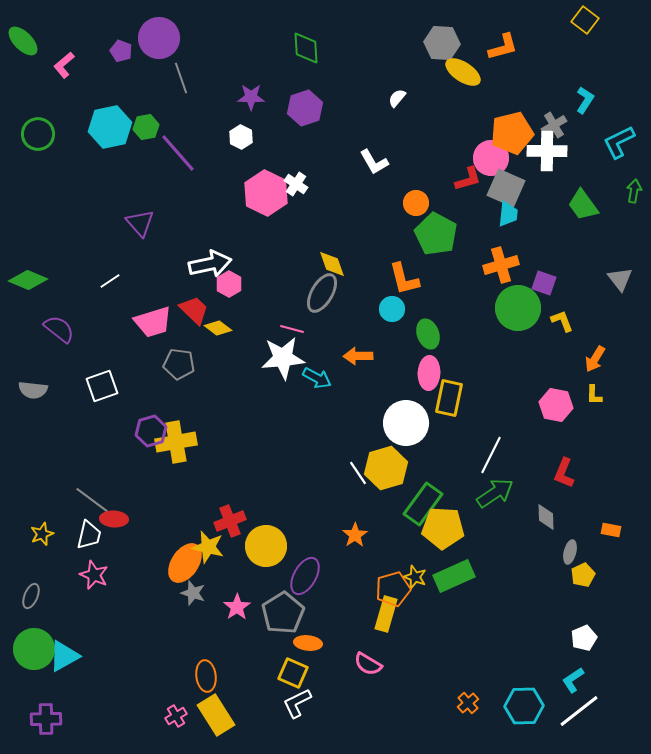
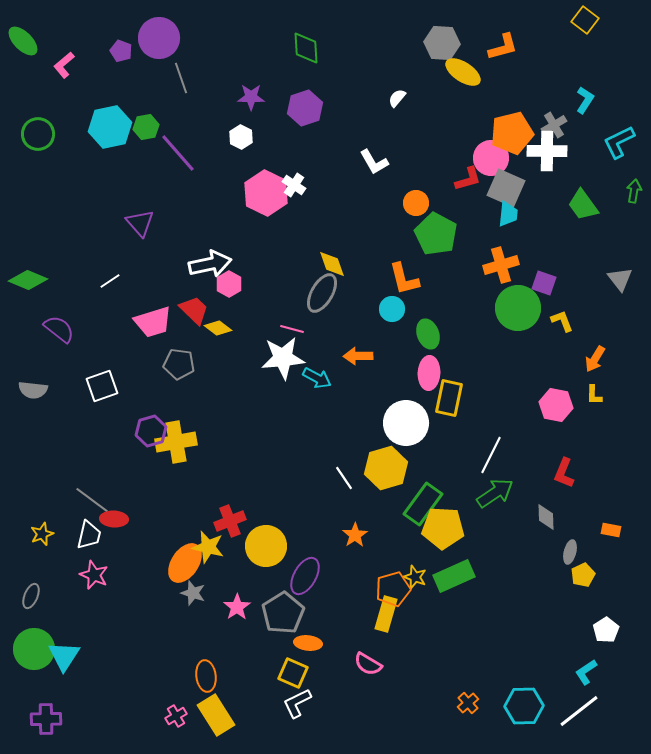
white cross at (296, 184): moved 2 px left, 1 px down
white line at (358, 473): moved 14 px left, 5 px down
white pentagon at (584, 638): moved 22 px right, 8 px up; rotated 10 degrees counterclockwise
cyan triangle at (64, 656): rotated 28 degrees counterclockwise
cyan L-shape at (573, 680): moved 13 px right, 8 px up
